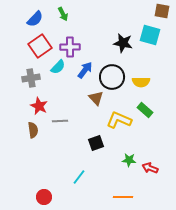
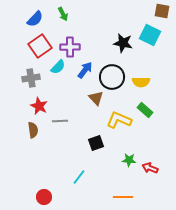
cyan square: rotated 10 degrees clockwise
